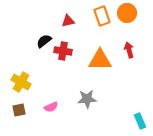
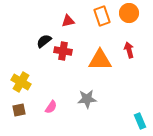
orange circle: moved 2 px right
pink semicircle: rotated 32 degrees counterclockwise
